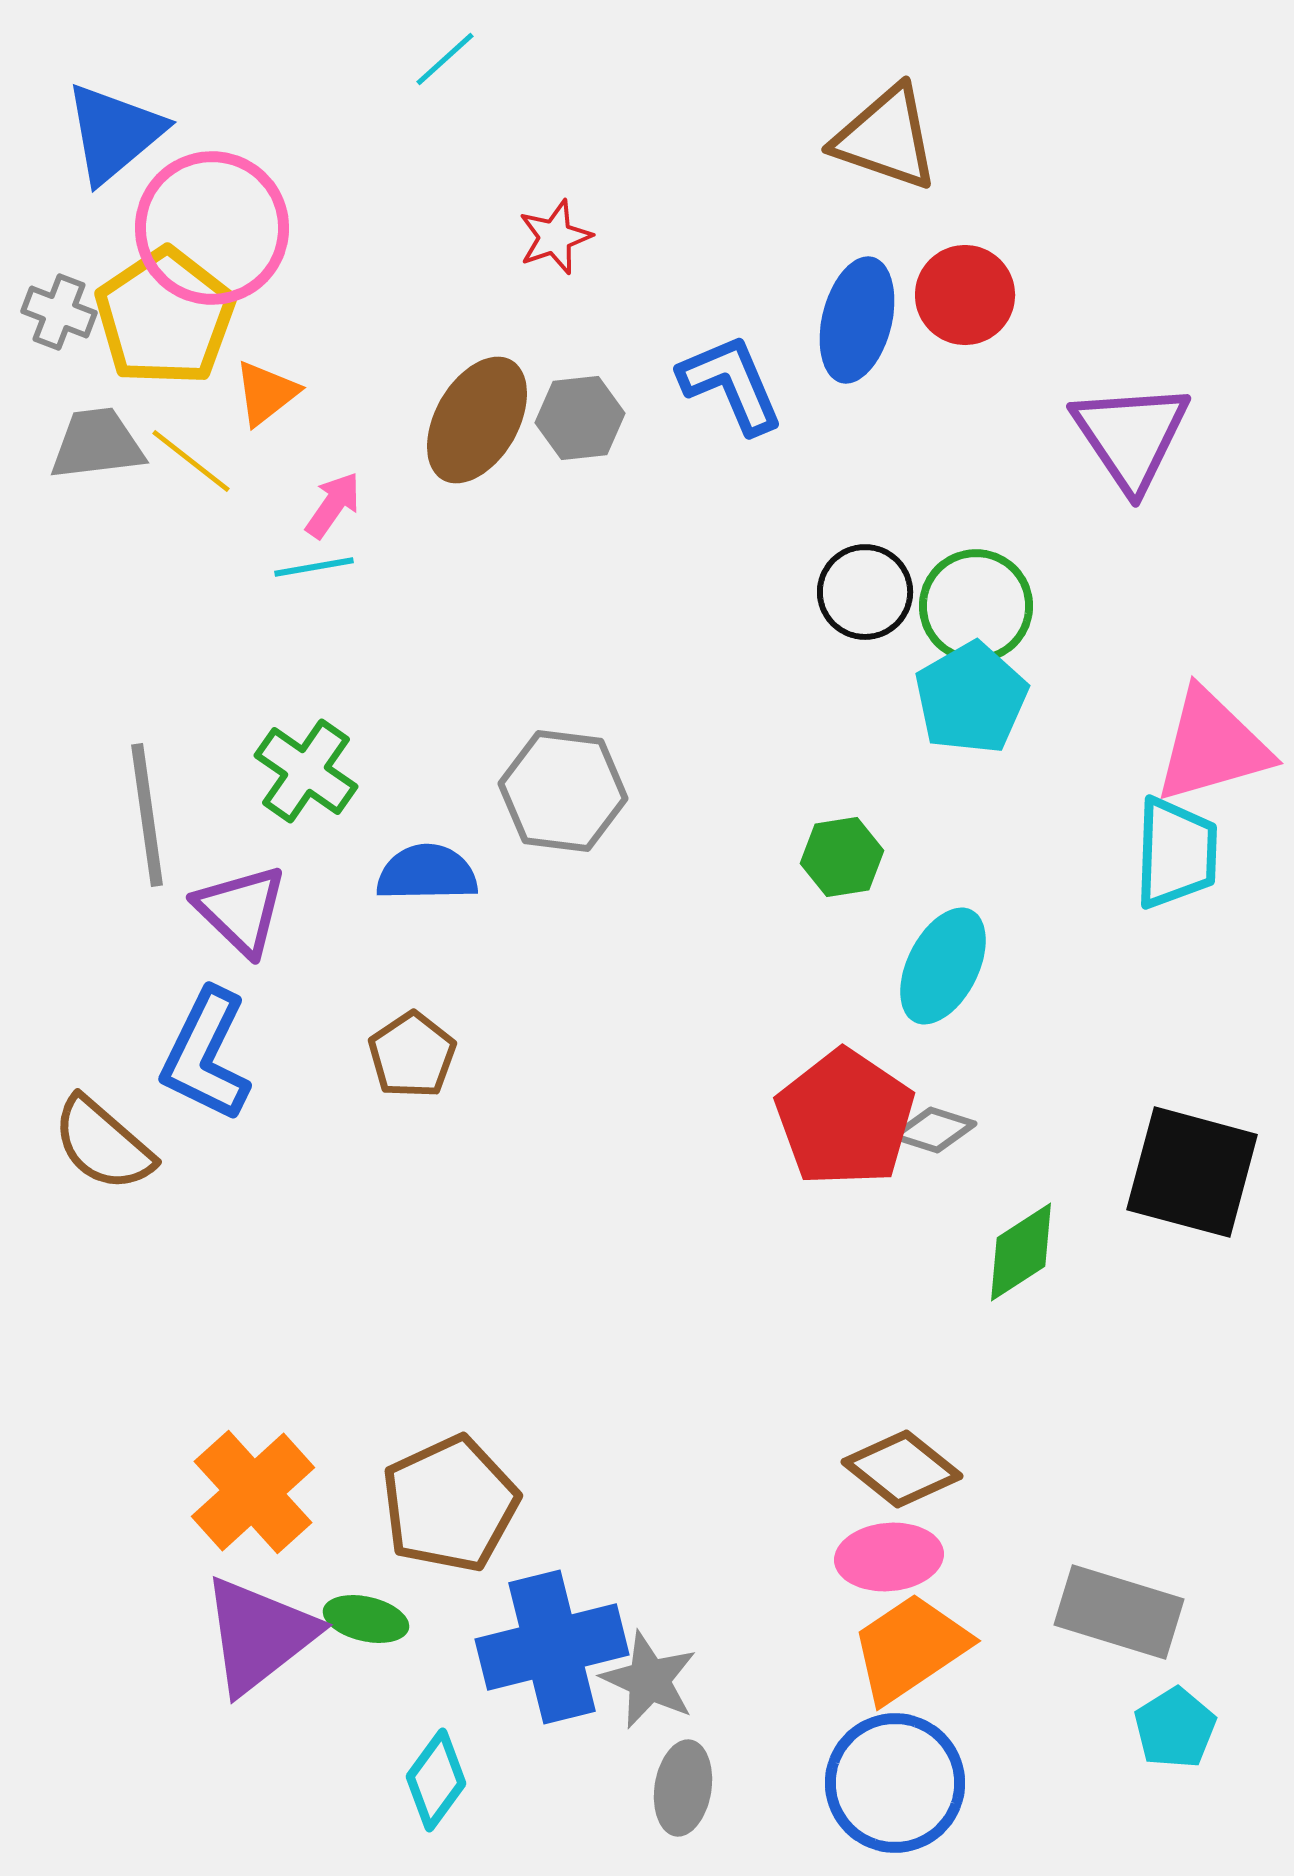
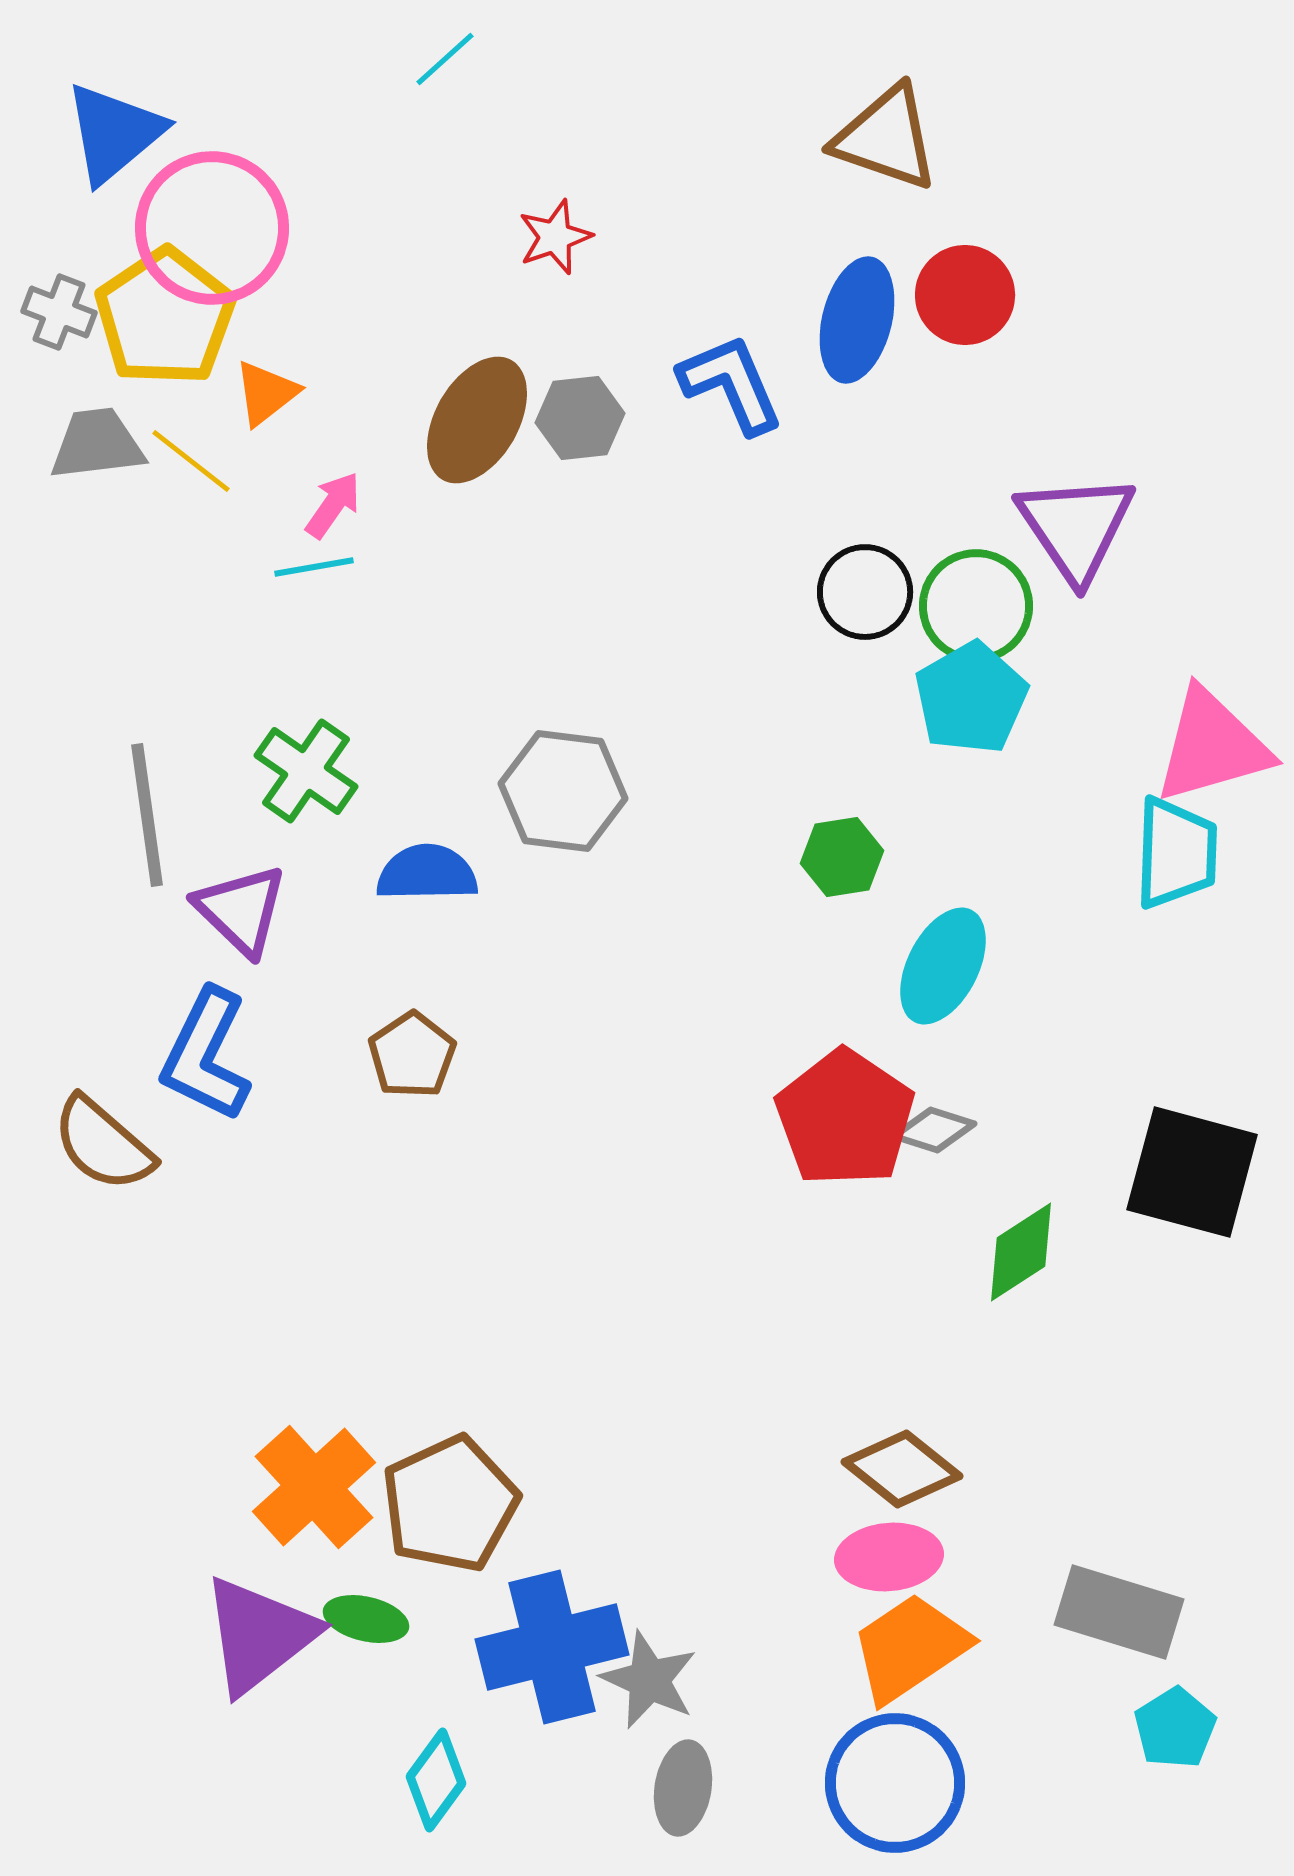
purple triangle at (1131, 436): moved 55 px left, 91 px down
orange cross at (253, 1492): moved 61 px right, 5 px up
